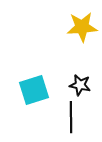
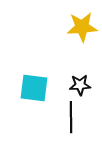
black star: rotated 15 degrees counterclockwise
cyan square: moved 2 px up; rotated 24 degrees clockwise
